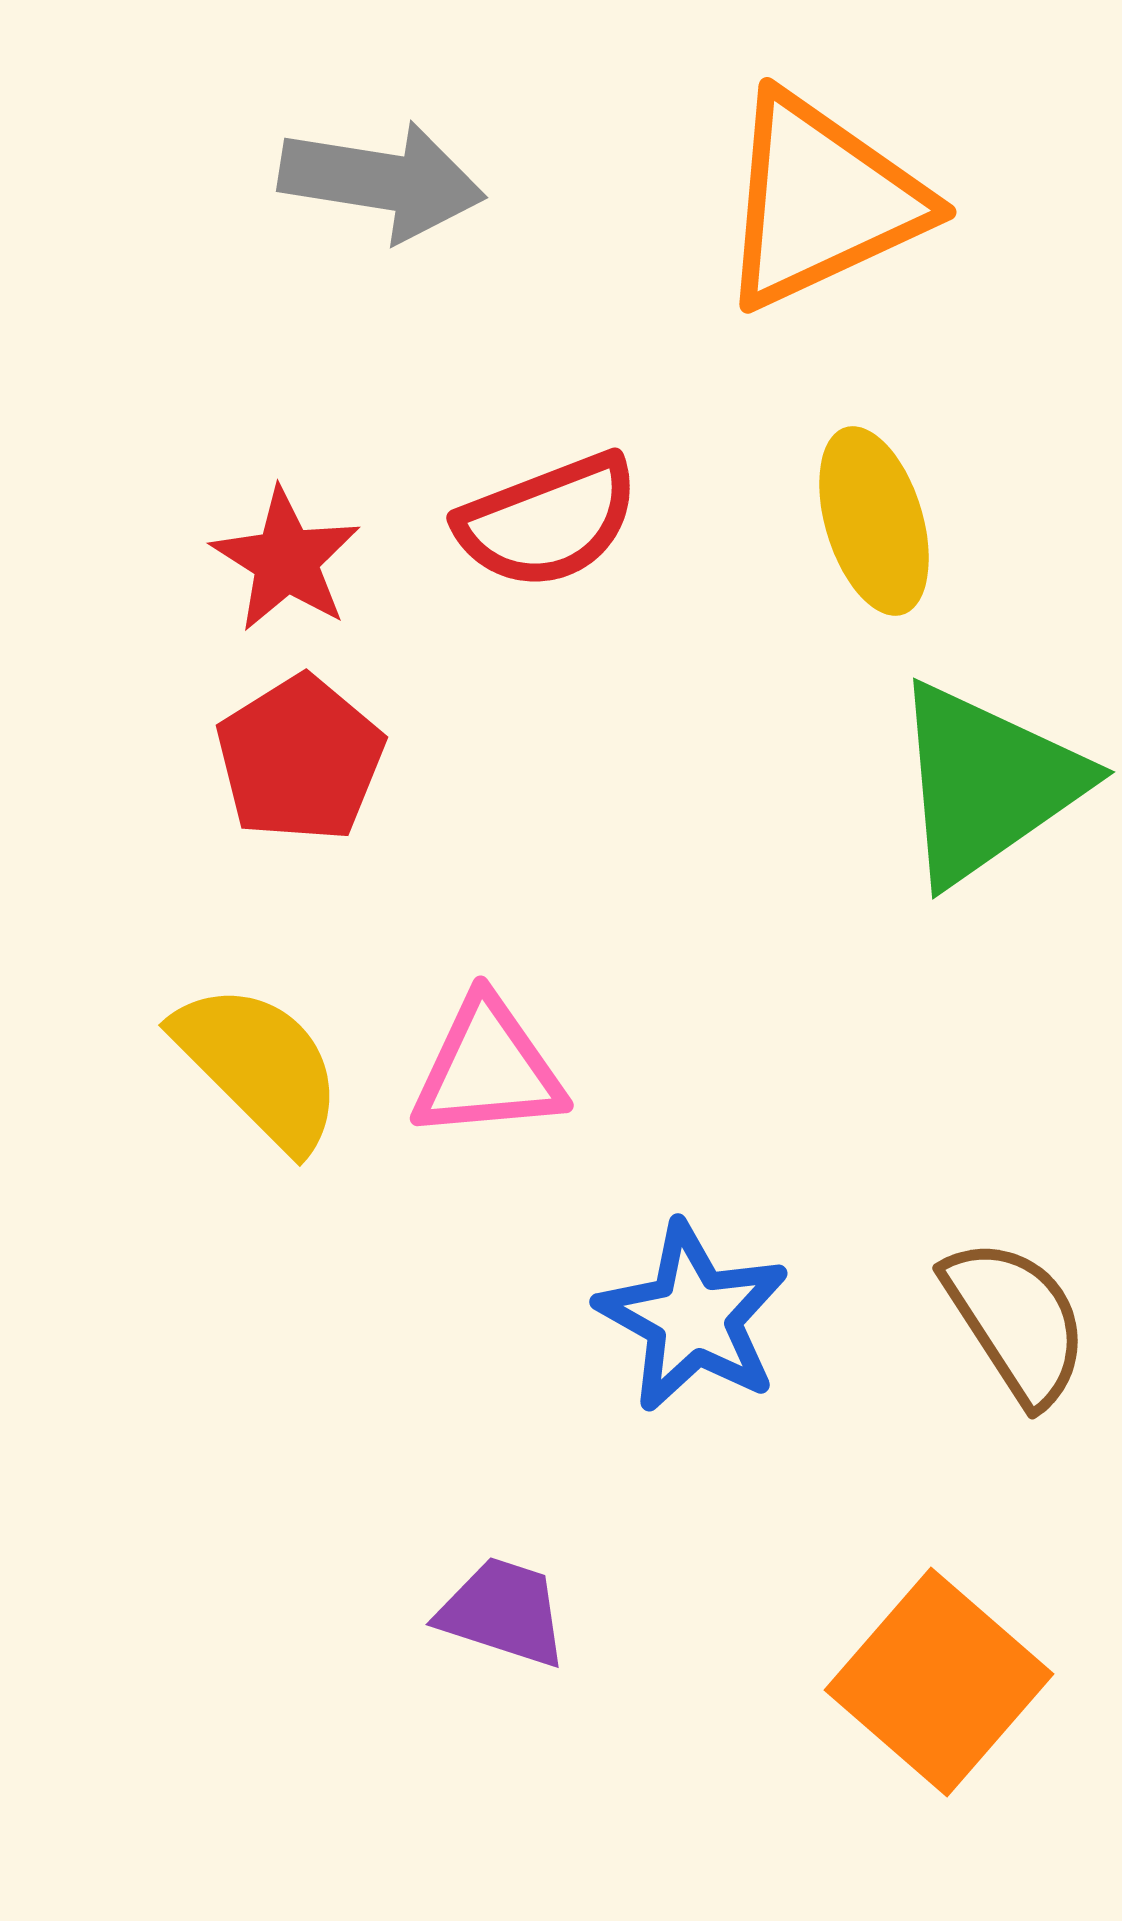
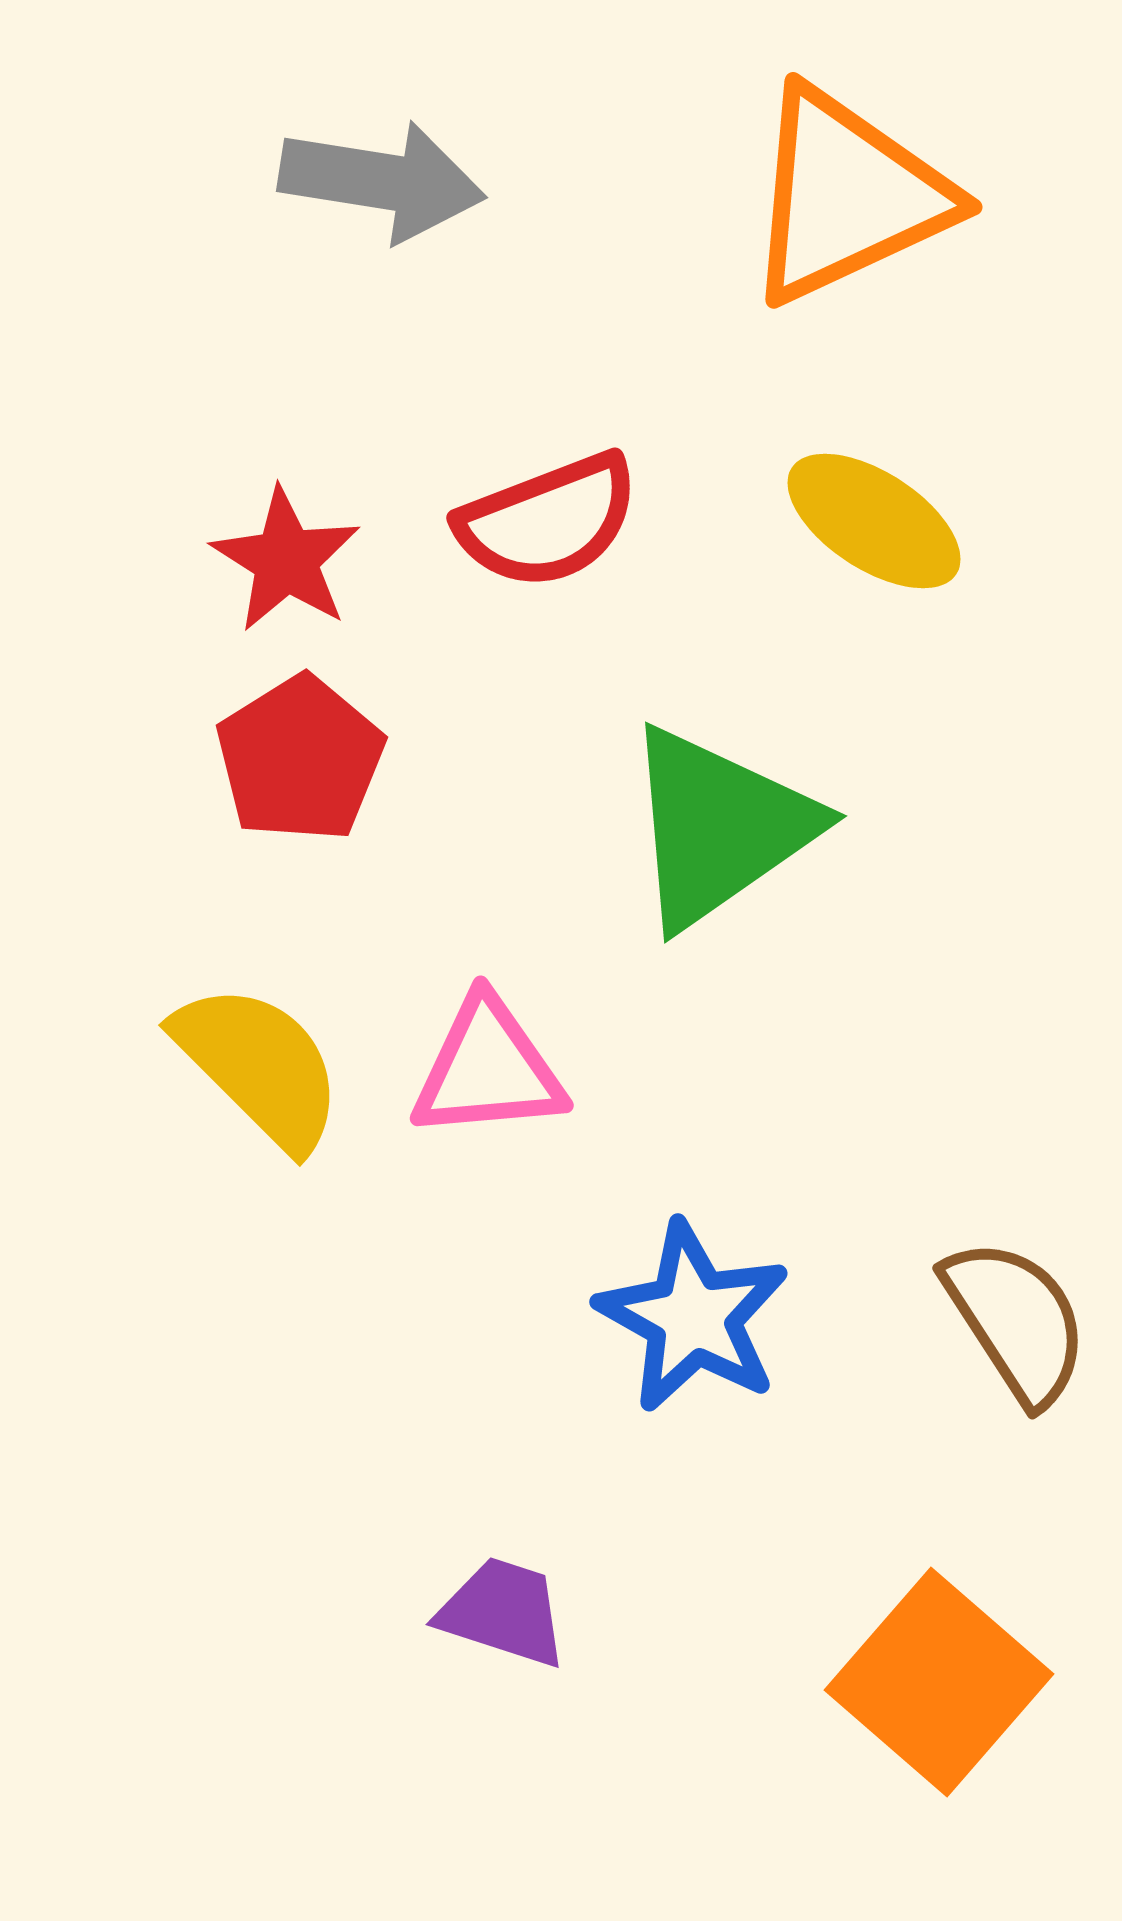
orange triangle: moved 26 px right, 5 px up
yellow ellipse: rotated 40 degrees counterclockwise
green triangle: moved 268 px left, 44 px down
